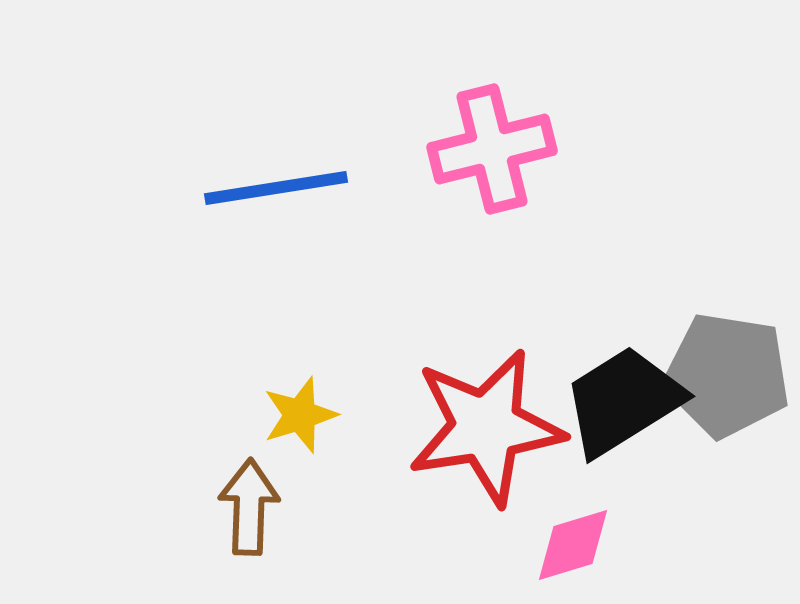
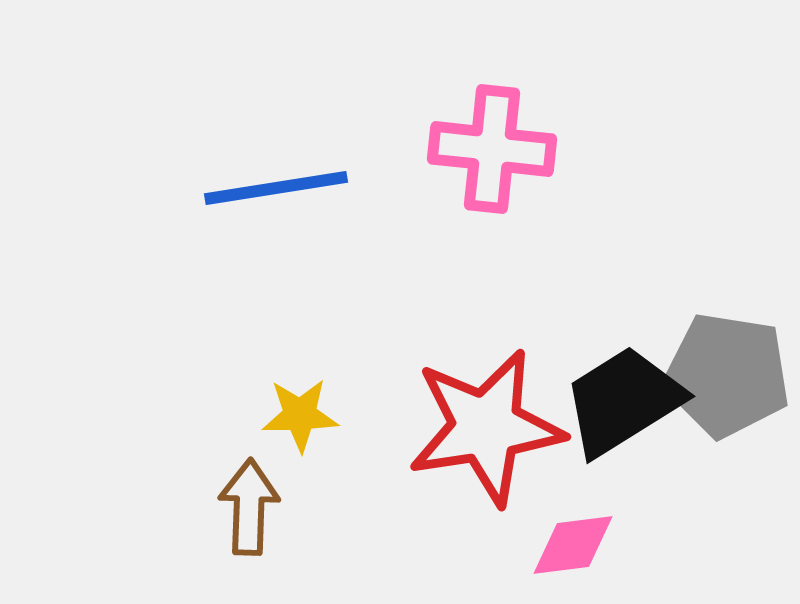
pink cross: rotated 20 degrees clockwise
yellow star: rotated 16 degrees clockwise
pink diamond: rotated 10 degrees clockwise
